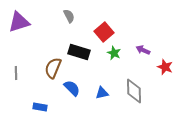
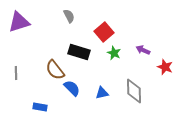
brown semicircle: moved 2 px right, 2 px down; rotated 60 degrees counterclockwise
